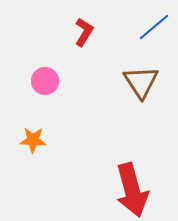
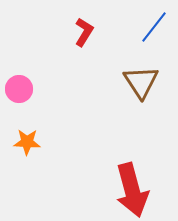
blue line: rotated 12 degrees counterclockwise
pink circle: moved 26 px left, 8 px down
orange star: moved 6 px left, 2 px down
